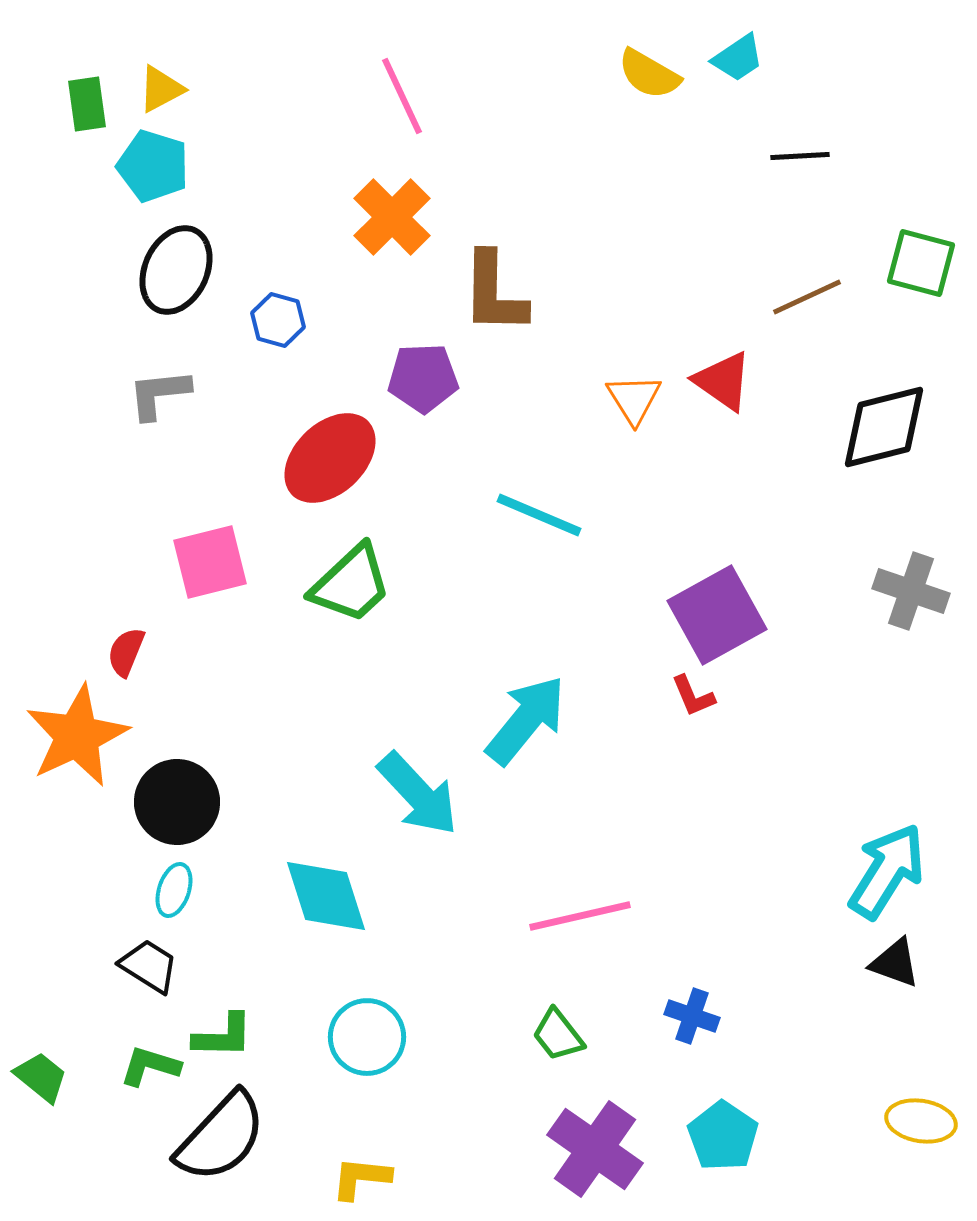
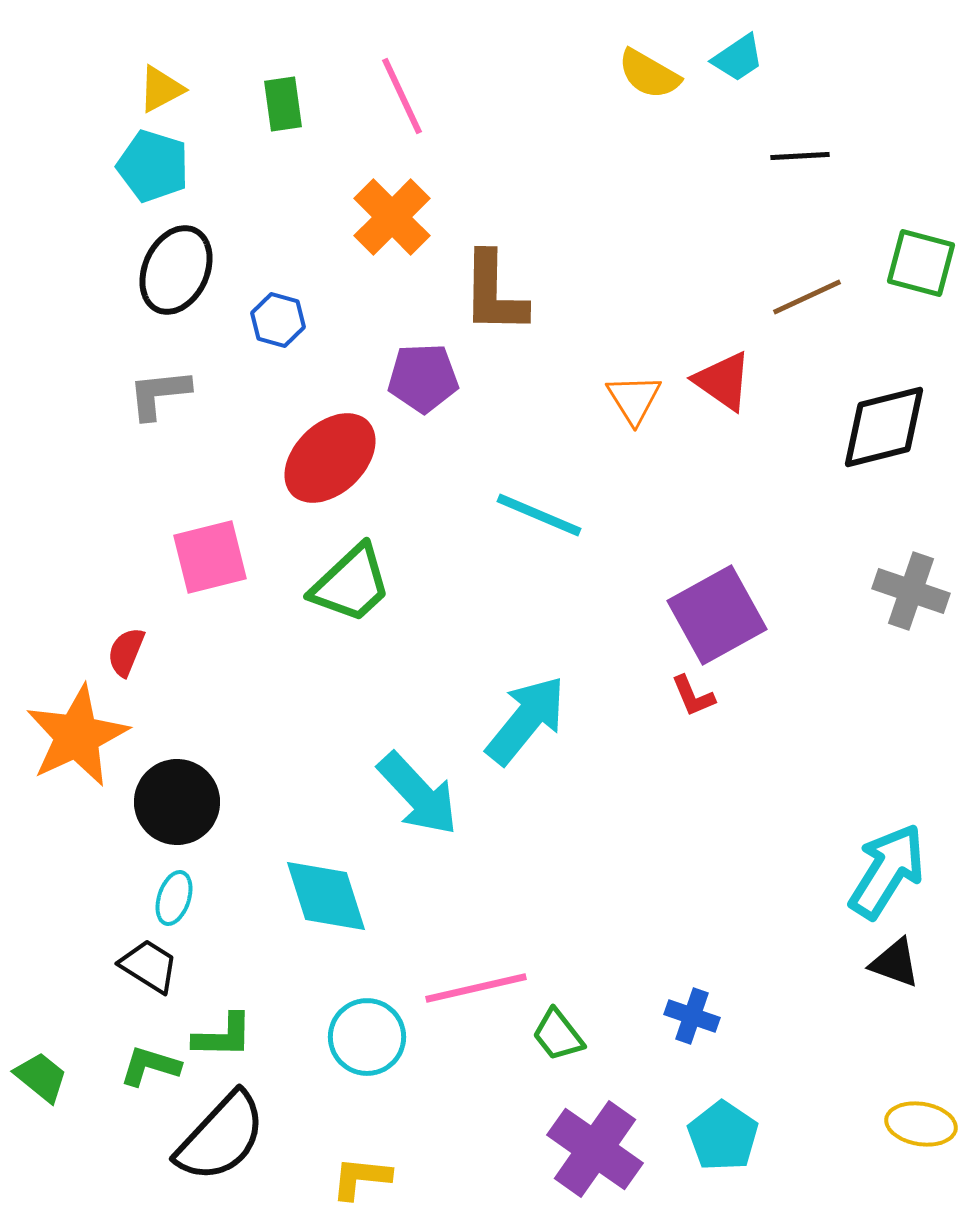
green rectangle at (87, 104): moved 196 px right
pink square at (210, 562): moved 5 px up
cyan ellipse at (174, 890): moved 8 px down
pink line at (580, 916): moved 104 px left, 72 px down
yellow ellipse at (921, 1121): moved 3 px down
